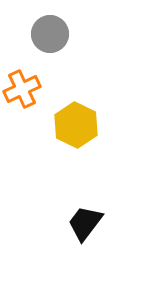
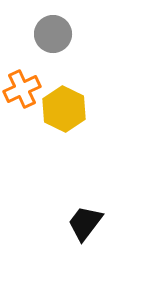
gray circle: moved 3 px right
yellow hexagon: moved 12 px left, 16 px up
